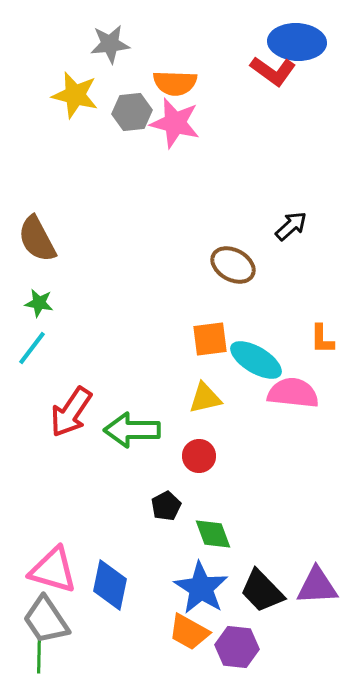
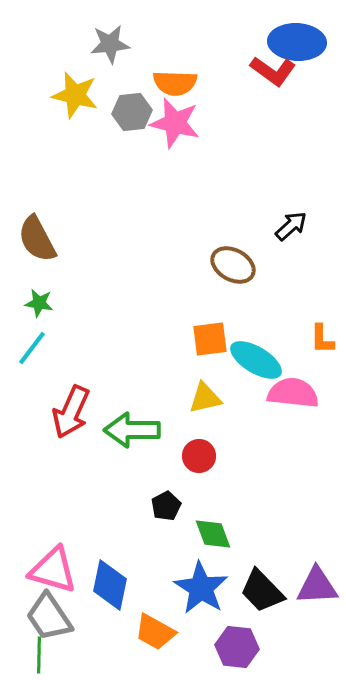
red arrow: rotated 10 degrees counterclockwise
gray trapezoid: moved 3 px right, 3 px up
orange trapezoid: moved 34 px left
